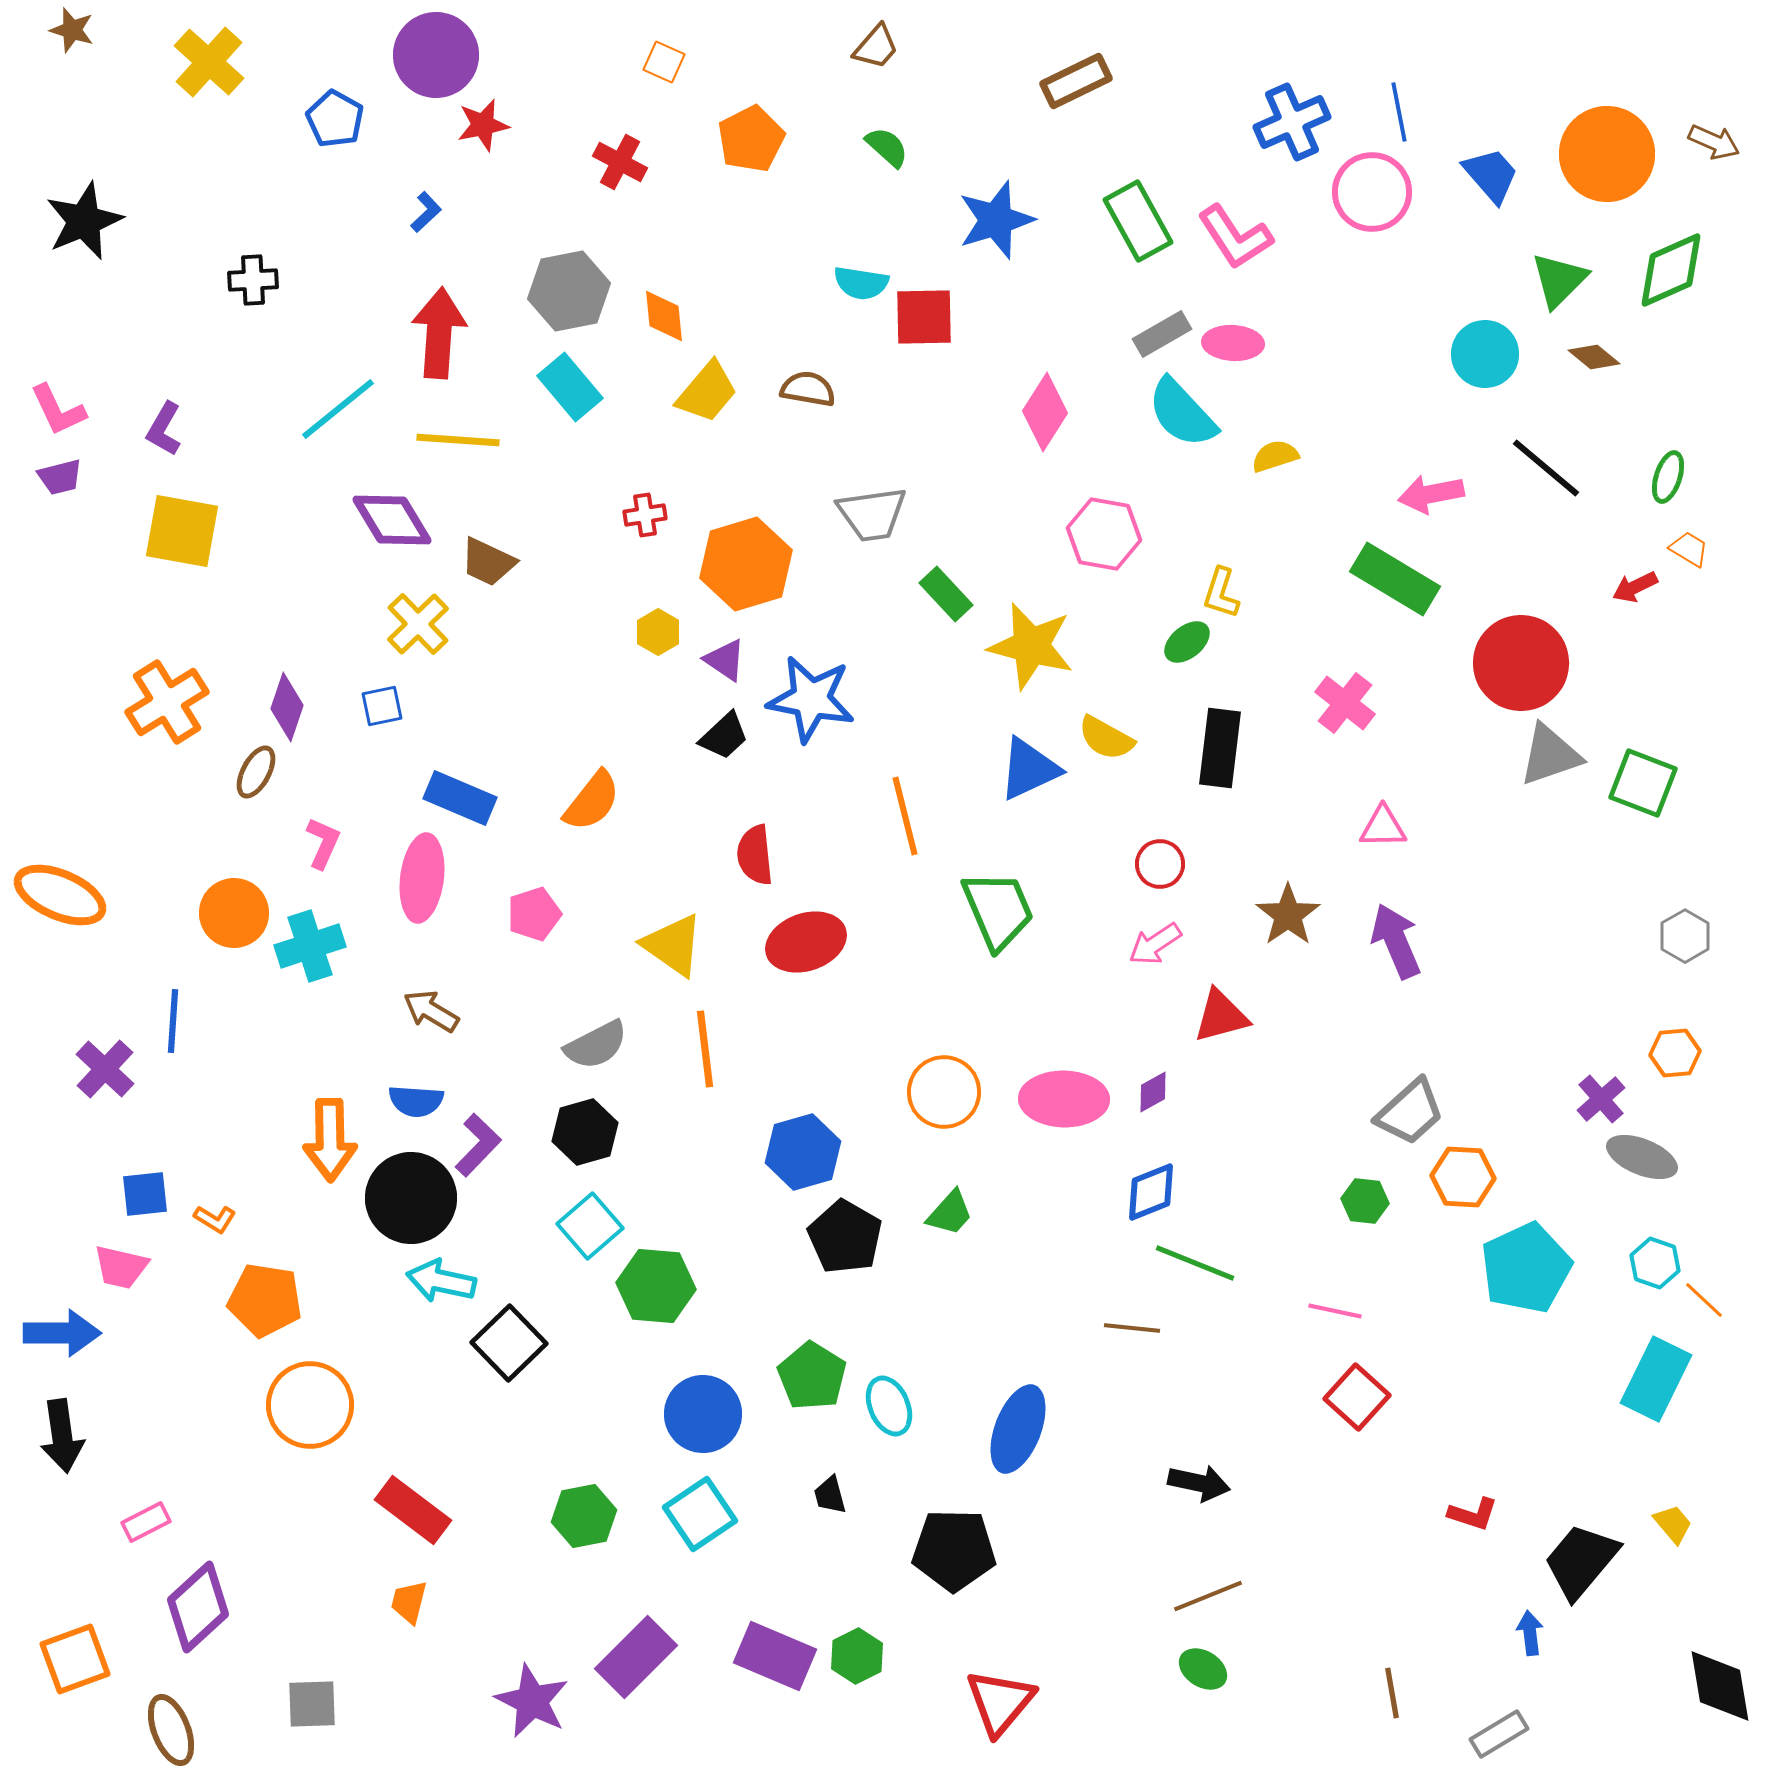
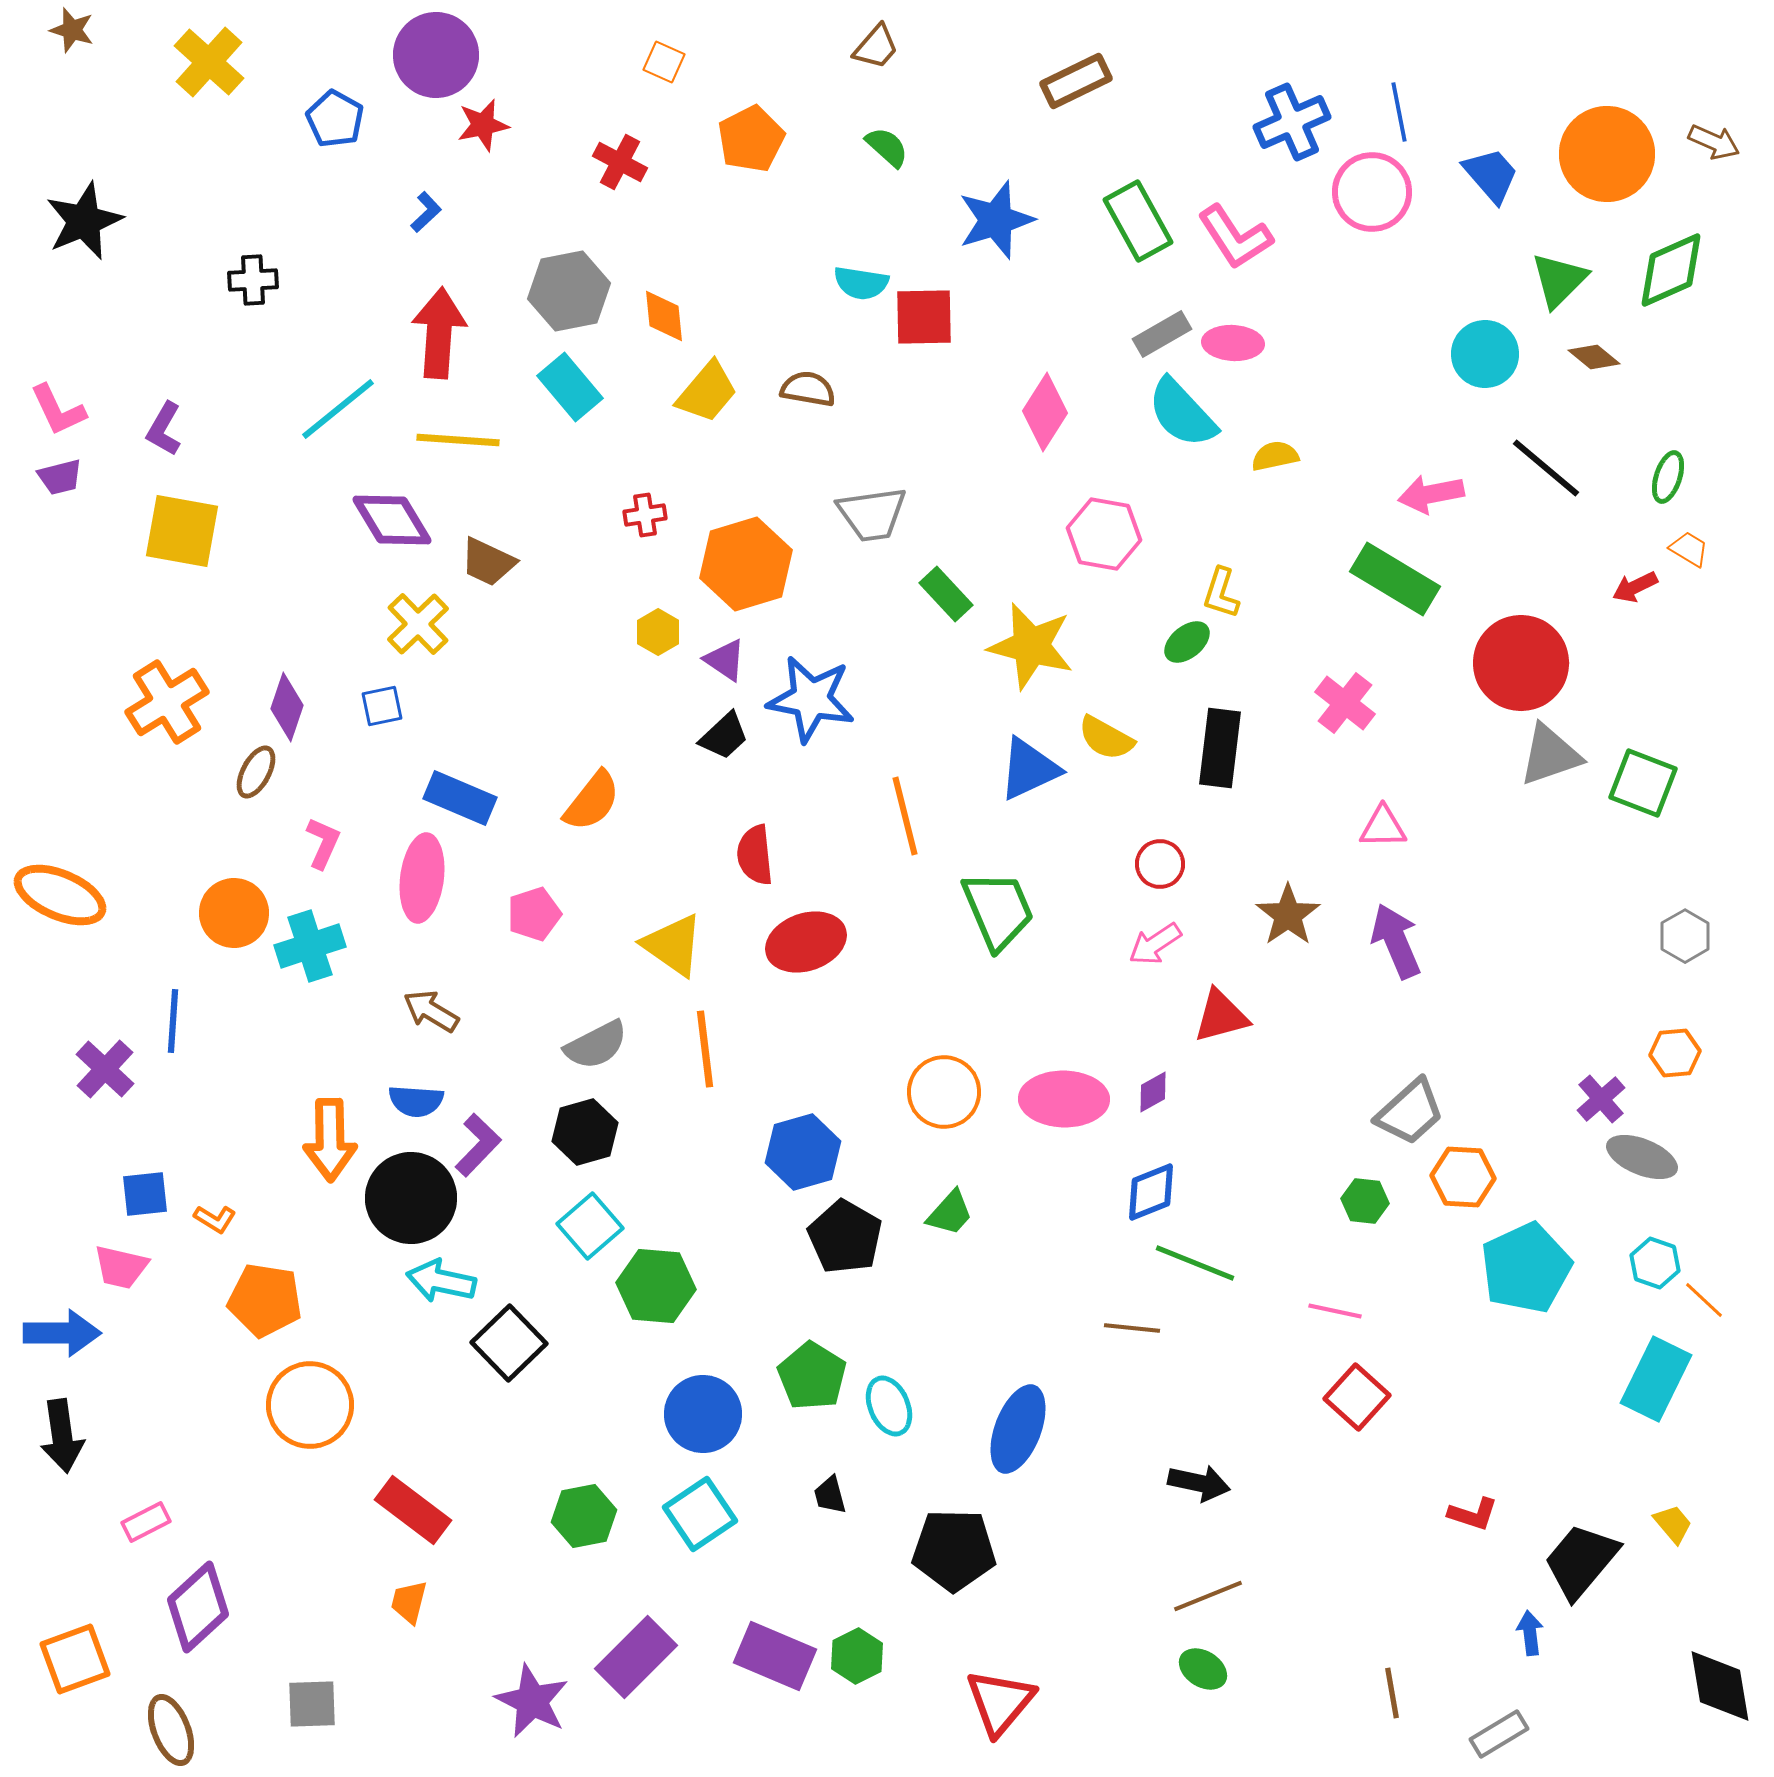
yellow semicircle at (1275, 456): rotated 6 degrees clockwise
